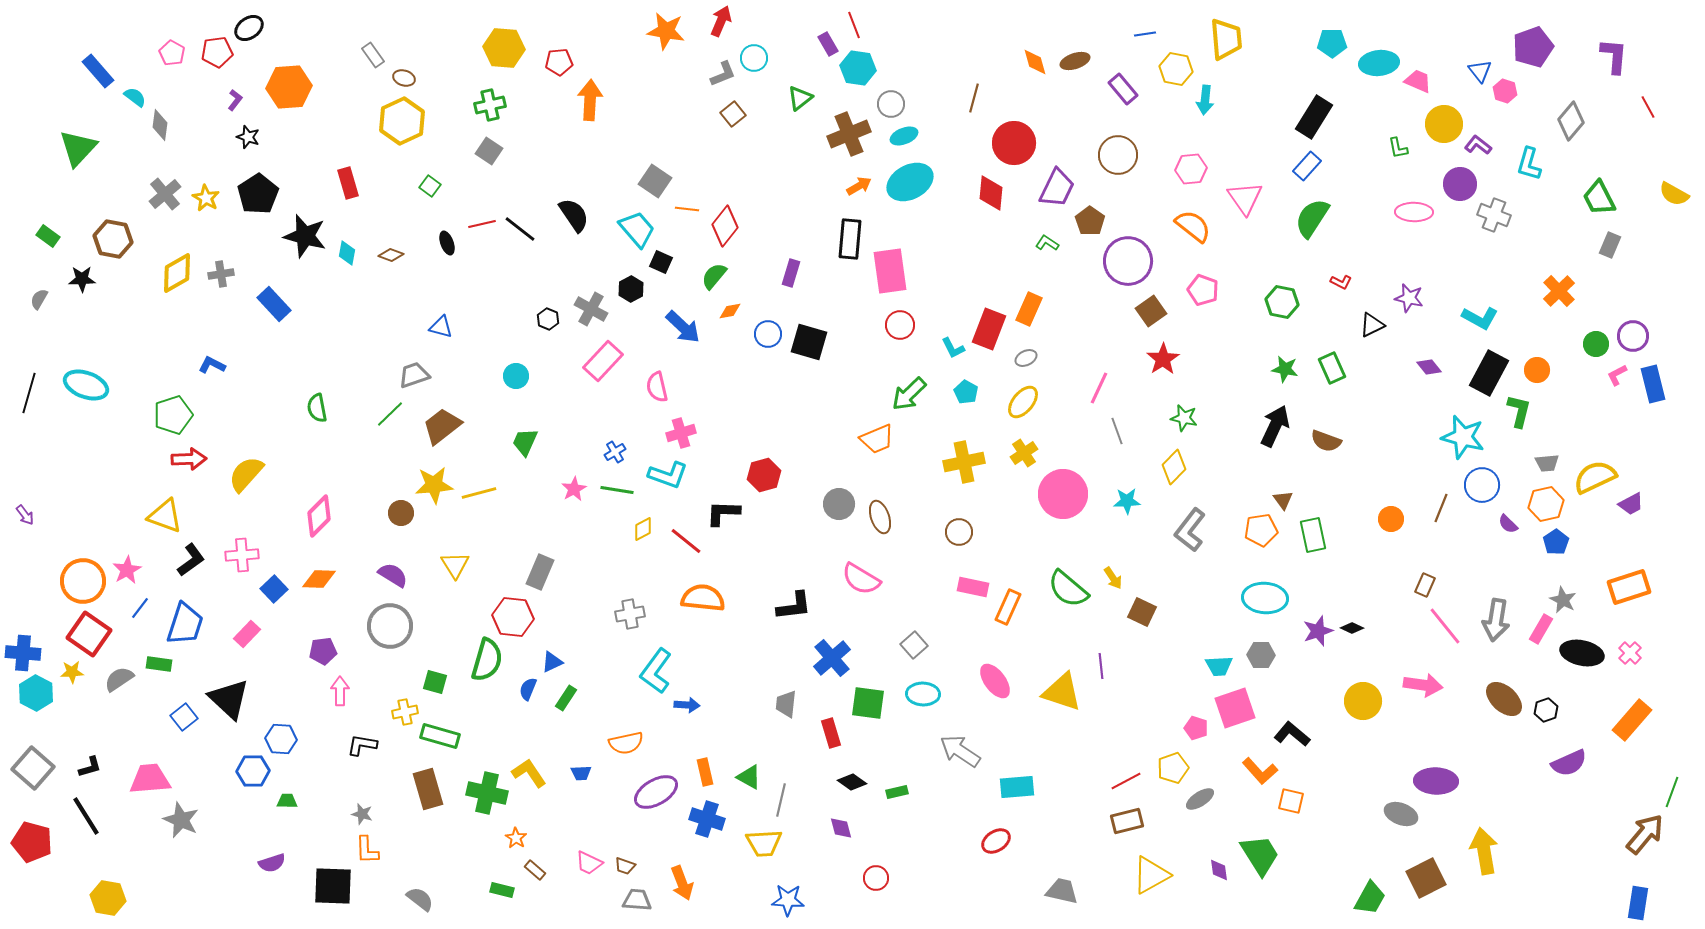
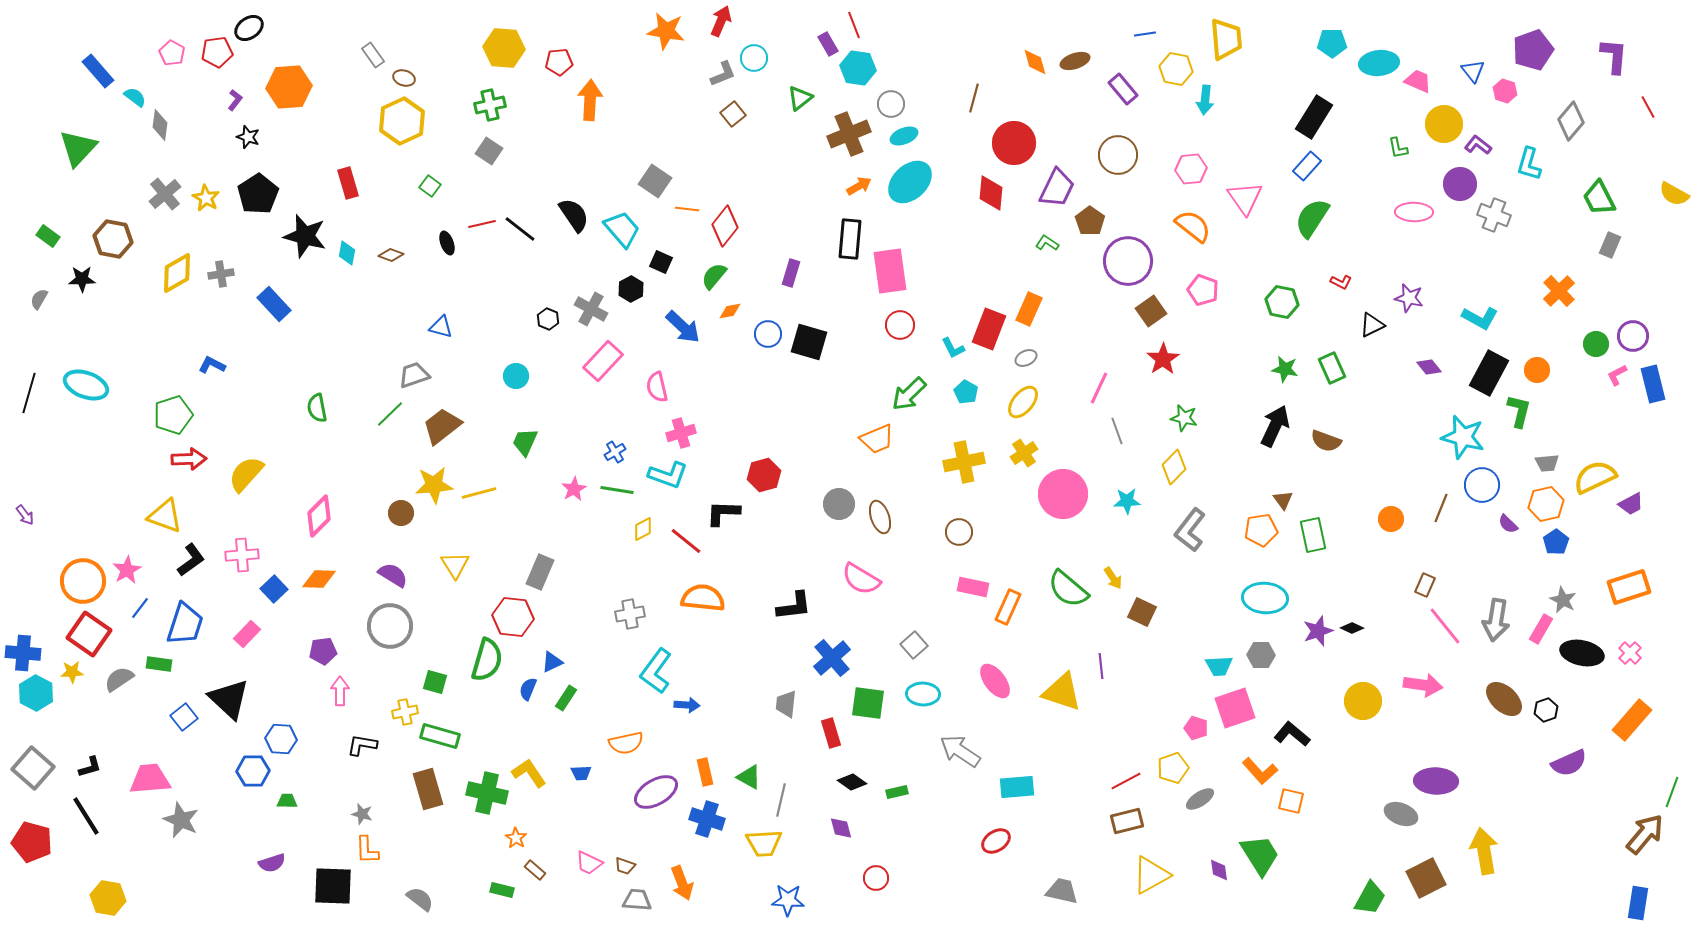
purple pentagon at (1533, 47): moved 3 px down
blue triangle at (1480, 71): moved 7 px left
cyan ellipse at (910, 182): rotated 15 degrees counterclockwise
cyan trapezoid at (637, 229): moved 15 px left
